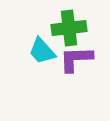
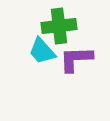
green cross: moved 10 px left, 2 px up
